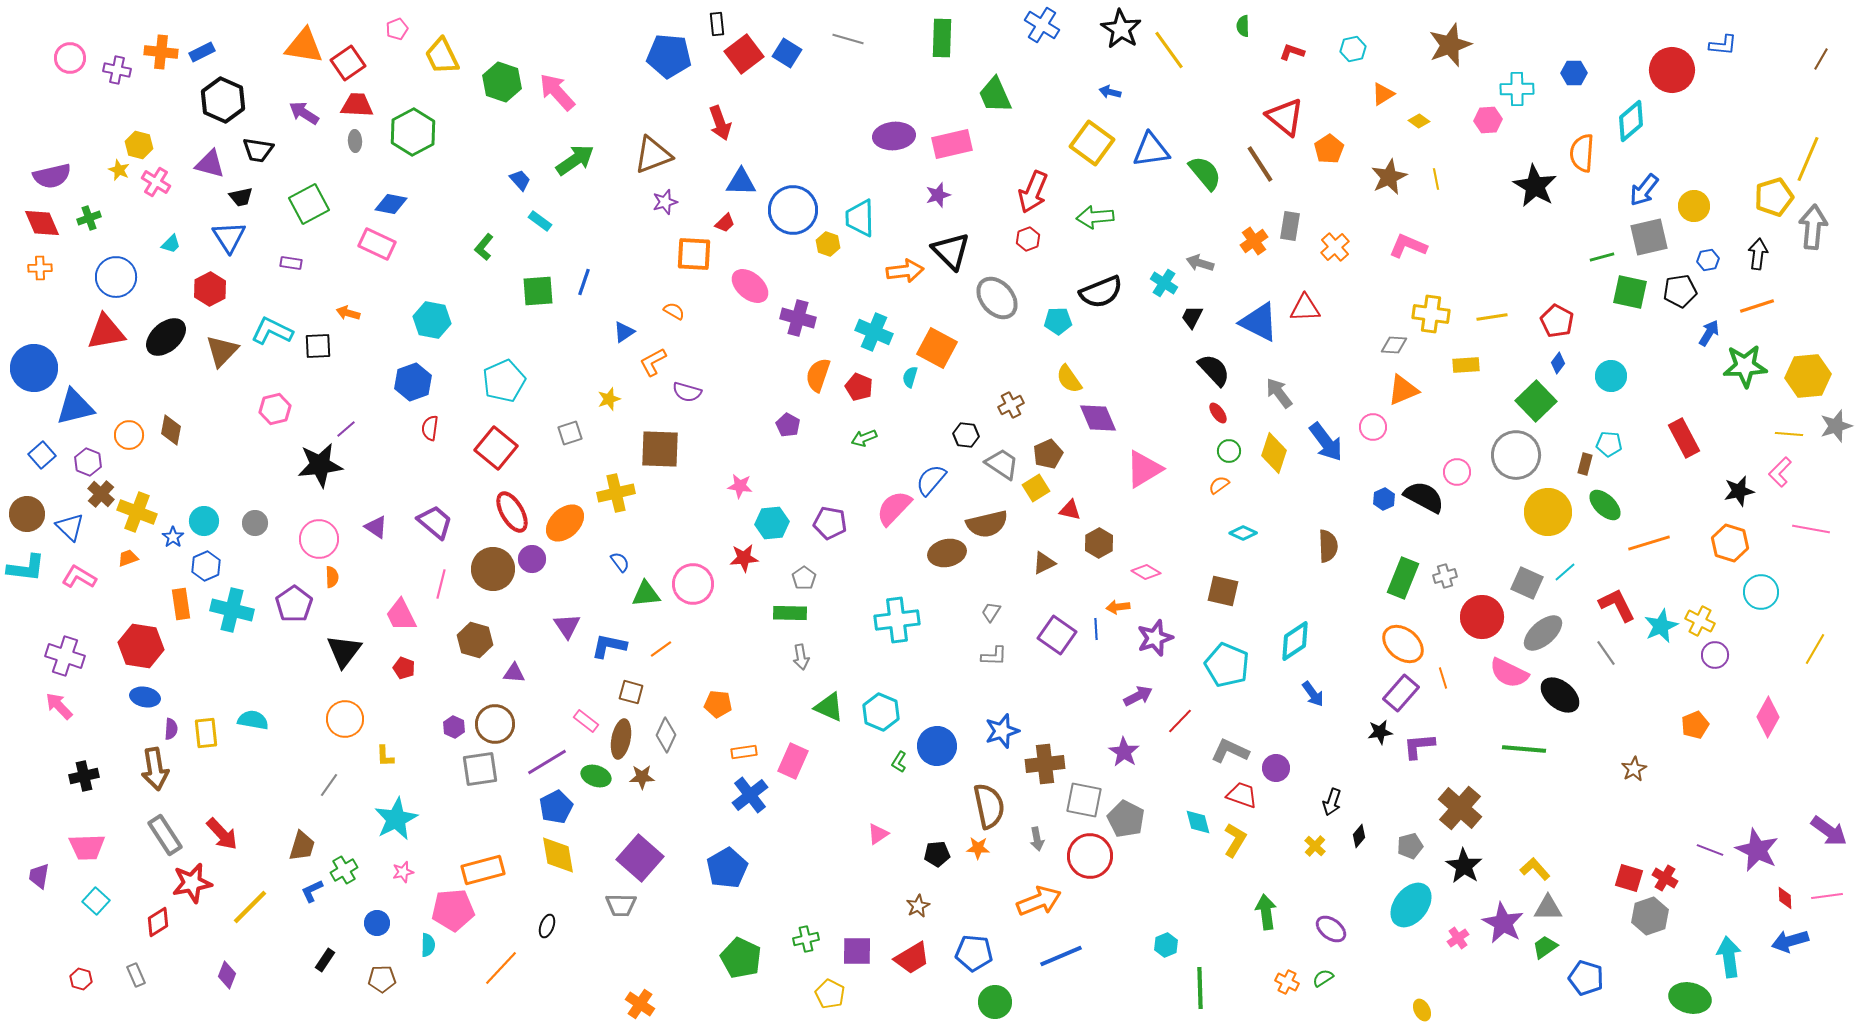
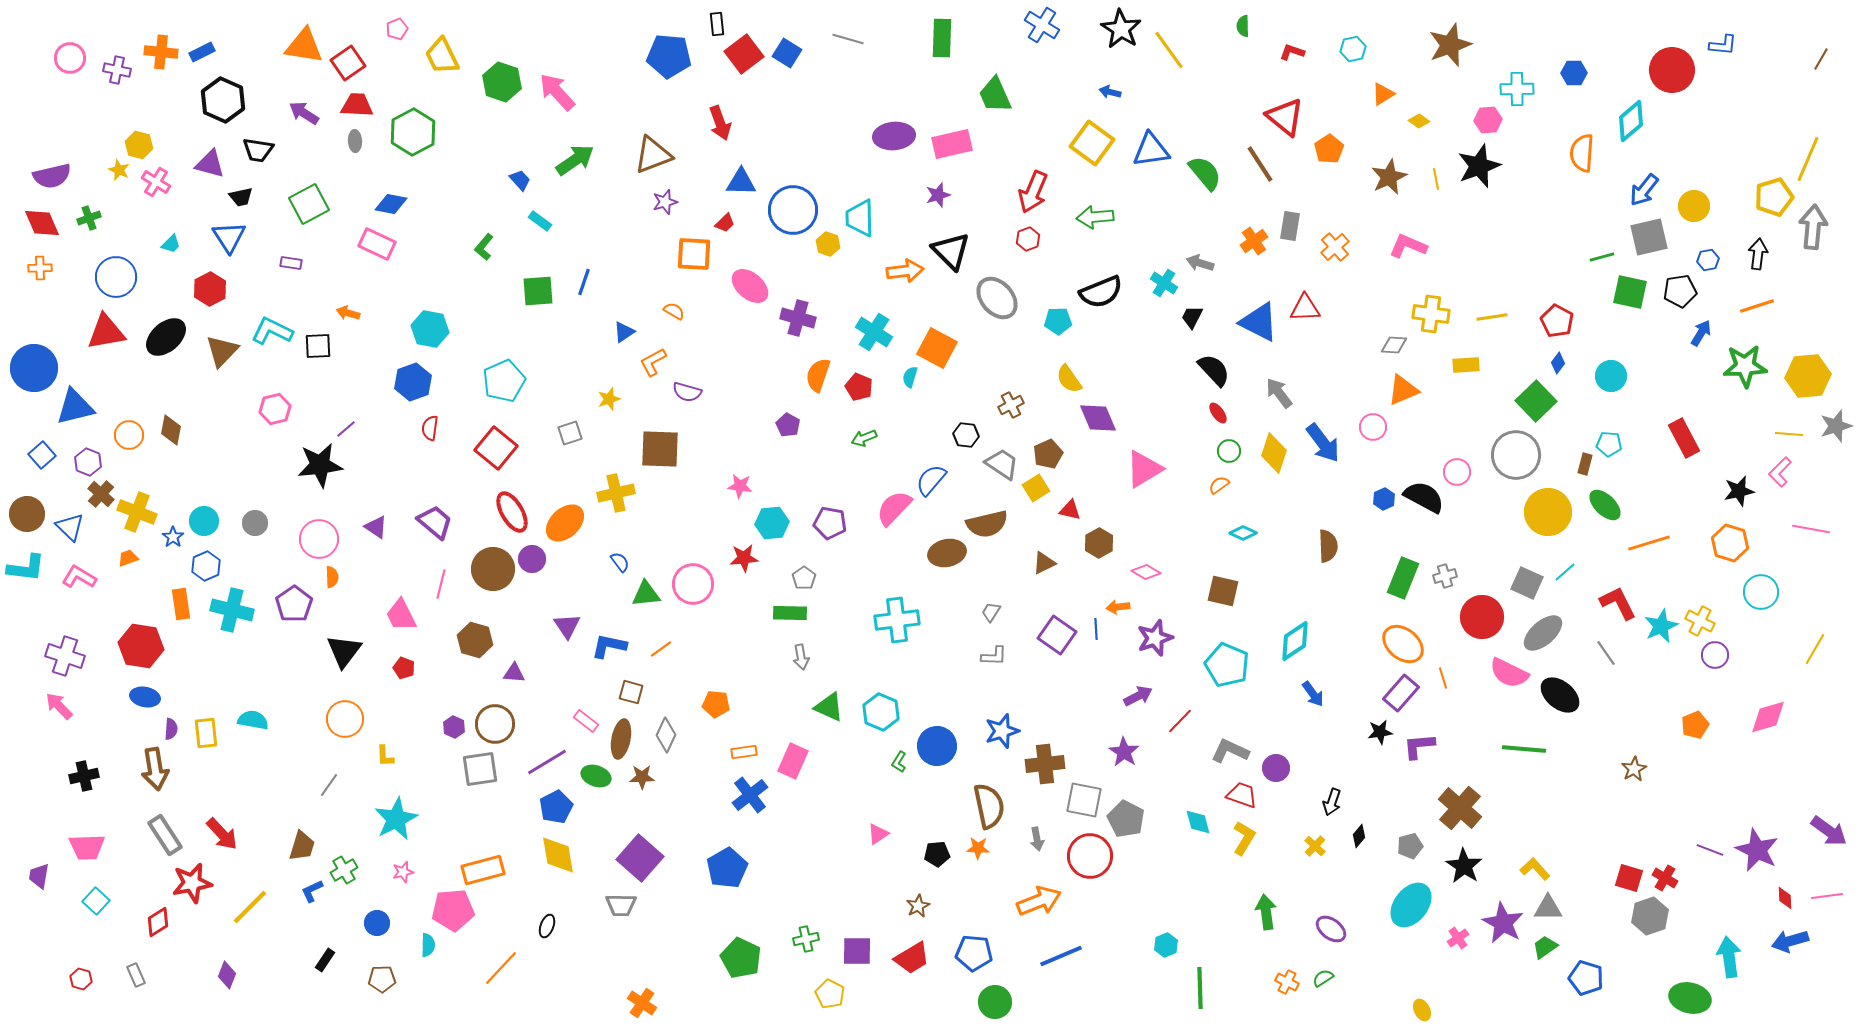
black star at (1535, 186): moved 56 px left, 20 px up; rotated 21 degrees clockwise
cyan hexagon at (432, 320): moved 2 px left, 9 px down
cyan cross at (874, 332): rotated 9 degrees clockwise
blue arrow at (1709, 333): moved 8 px left
blue arrow at (1326, 442): moved 3 px left, 1 px down
red L-shape at (1617, 605): moved 1 px right, 2 px up
orange pentagon at (718, 704): moved 2 px left
pink diamond at (1768, 717): rotated 45 degrees clockwise
yellow L-shape at (1235, 840): moved 9 px right, 2 px up
orange cross at (640, 1004): moved 2 px right, 1 px up
